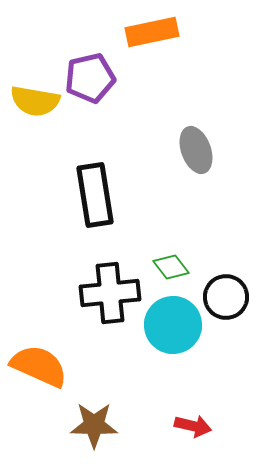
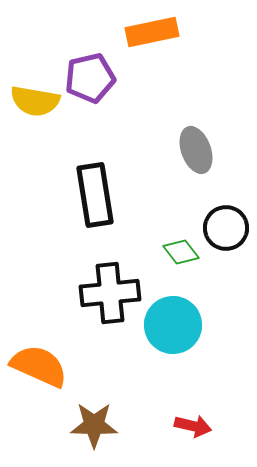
green diamond: moved 10 px right, 15 px up
black circle: moved 69 px up
